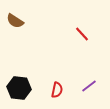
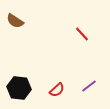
red semicircle: rotated 35 degrees clockwise
